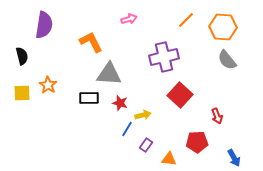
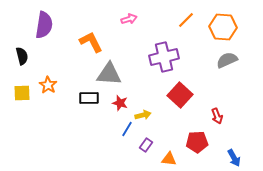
gray semicircle: rotated 105 degrees clockwise
